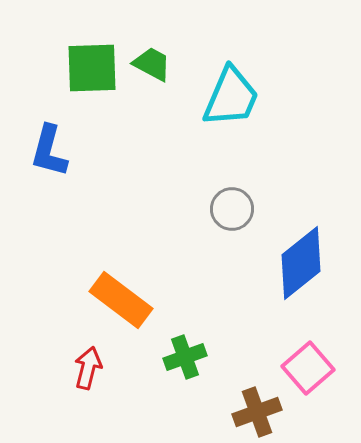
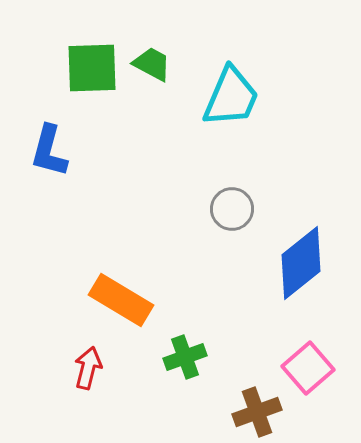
orange rectangle: rotated 6 degrees counterclockwise
